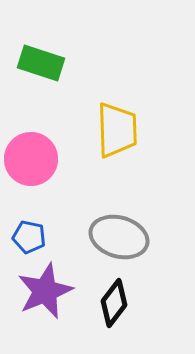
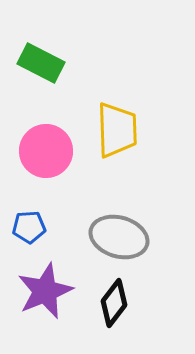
green rectangle: rotated 9 degrees clockwise
pink circle: moved 15 px right, 8 px up
blue pentagon: moved 10 px up; rotated 16 degrees counterclockwise
